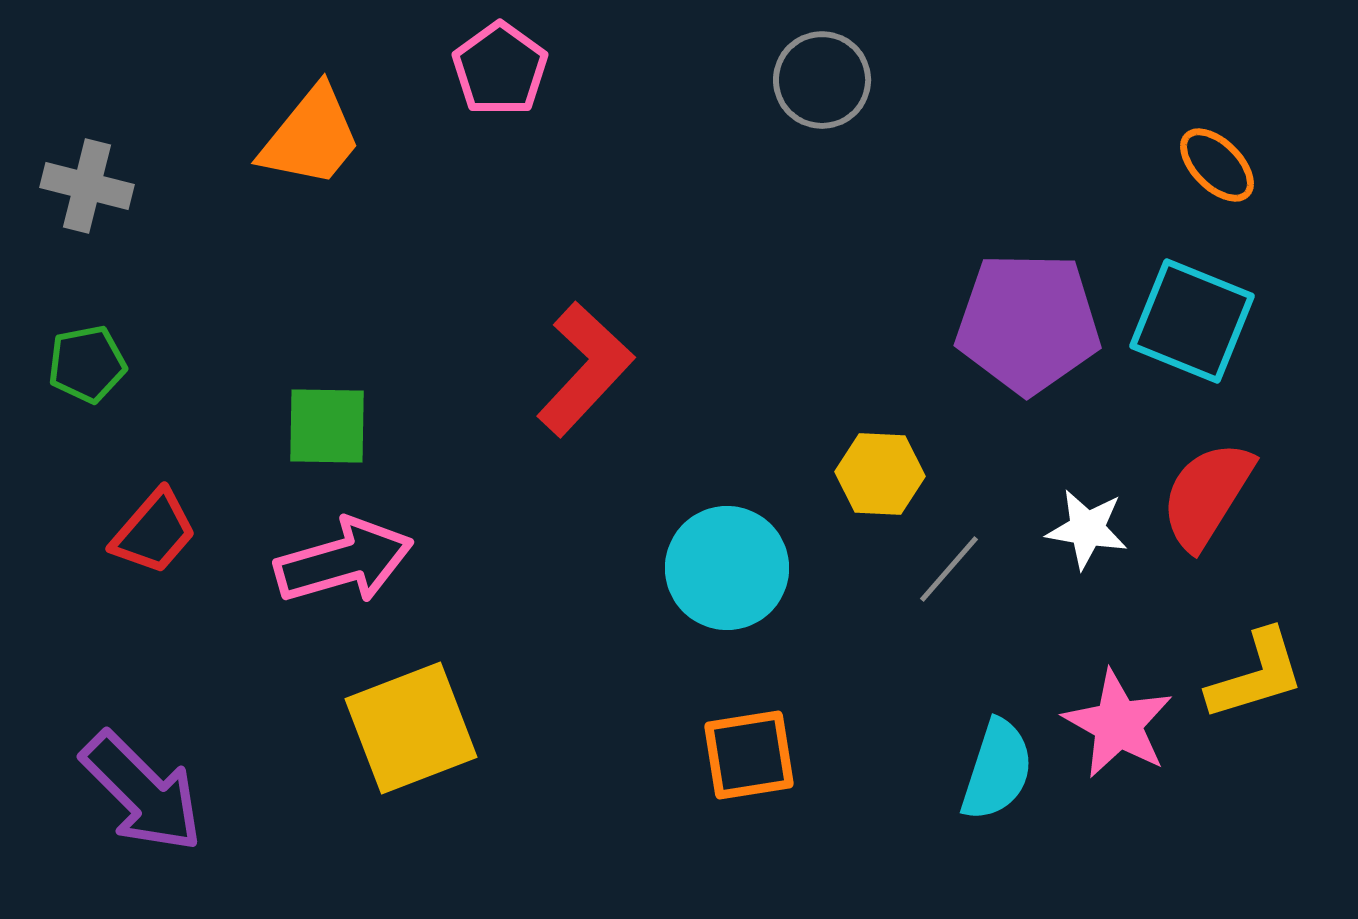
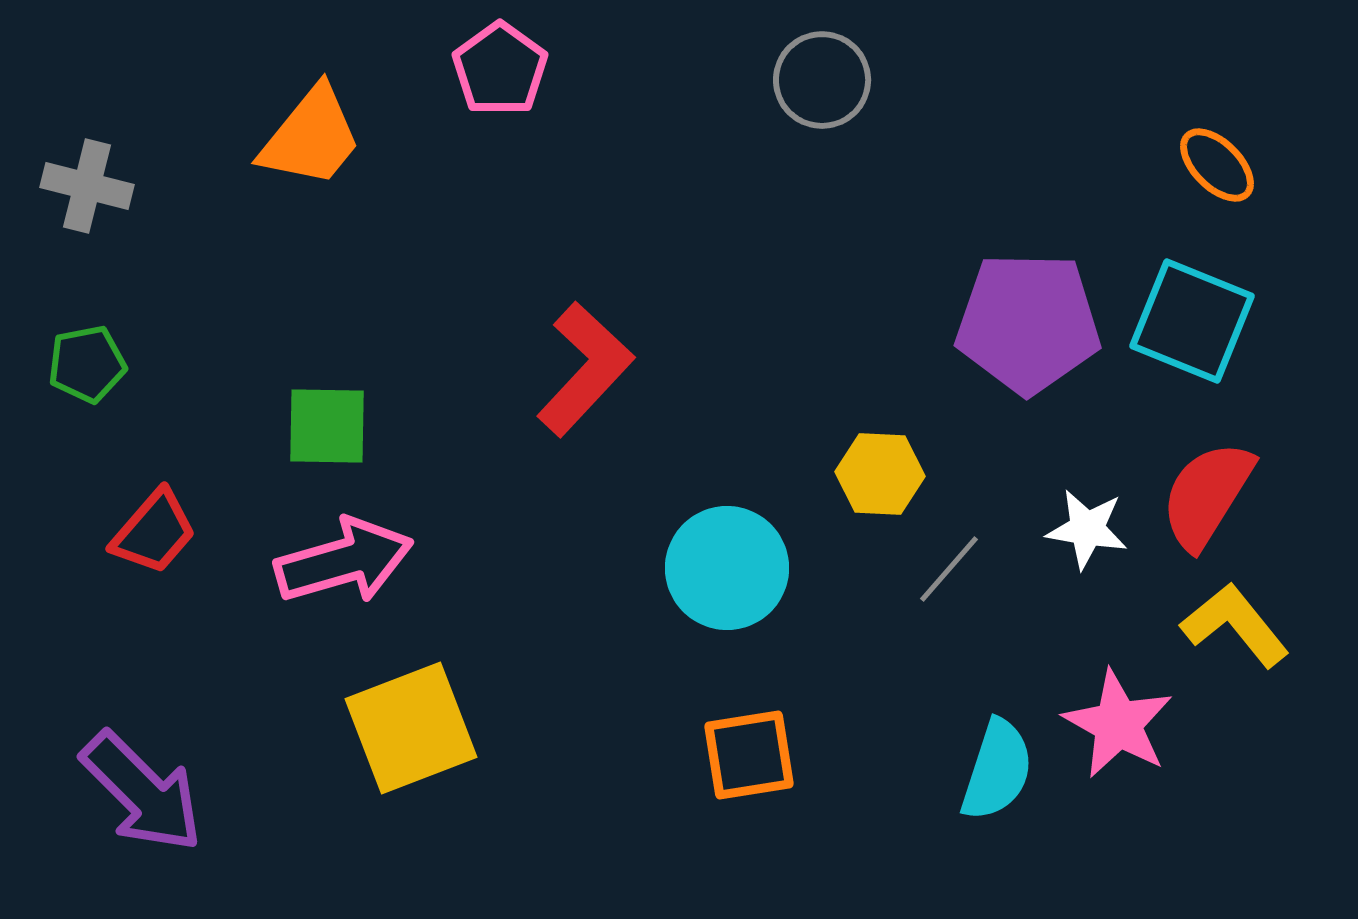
yellow L-shape: moved 21 px left, 50 px up; rotated 112 degrees counterclockwise
